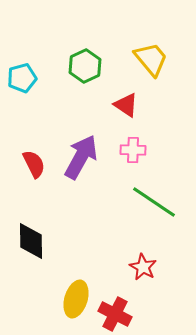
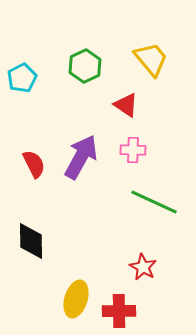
cyan pentagon: rotated 12 degrees counterclockwise
green line: rotated 9 degrees counterclockwise
red cross: moved 4 px right, 3 px up; rotated 28 degrees counterclockwise
